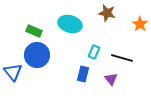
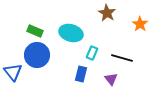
brown star: rotated 18 degrees clockwise
cyan ellipse: moved 1 px right, 9 px down
green rectangle: moved 1 px right
cyan rectangle: moved 2 px left, 1 px down
blue rectangle: moved 2 px left
